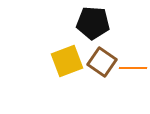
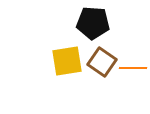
yellow square: rotated 12 degrees clockwise
